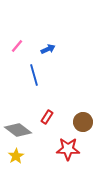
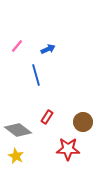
blue line: moved 2 px right
yellow star: rotated 14 degrees counterclockwise
